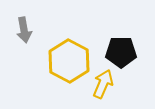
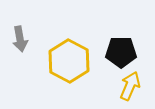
gray arrow: moved 4 px left, 9 px down
yellow arrow: moved 27 px right, 2 px down
